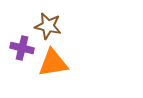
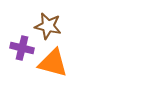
orange triangle: rotated 24 degrees clockwise
